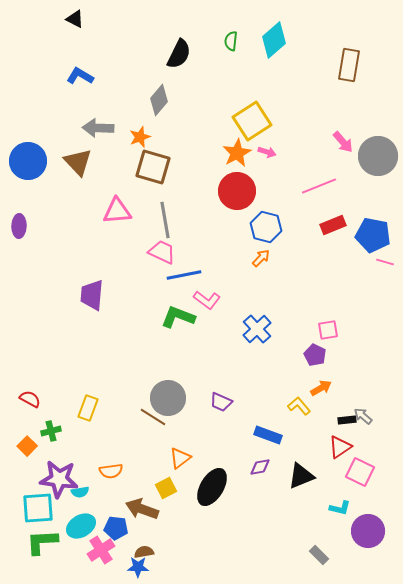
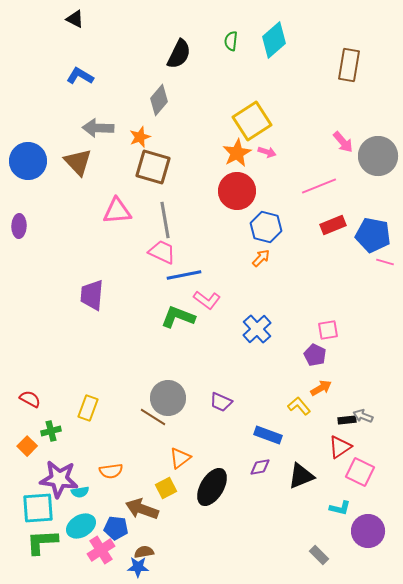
gray arrow at (363, 416): rotated 18 degrees counterclockwise
